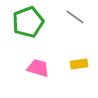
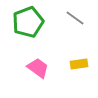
gray line: moved 1 px down
pink trapezoid: rotated 20 degrees clockwise
